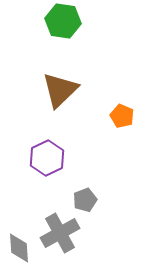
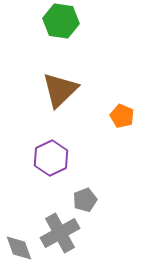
green hexagon: moved 2 px left
purple hexagon: moved 4 px right
gray diamond: rotated 16 degrees counterclockwise
